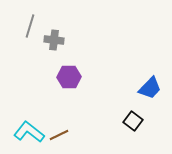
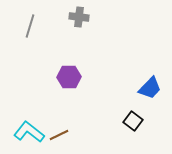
gray cross: moved 25 px right, 23 px up
